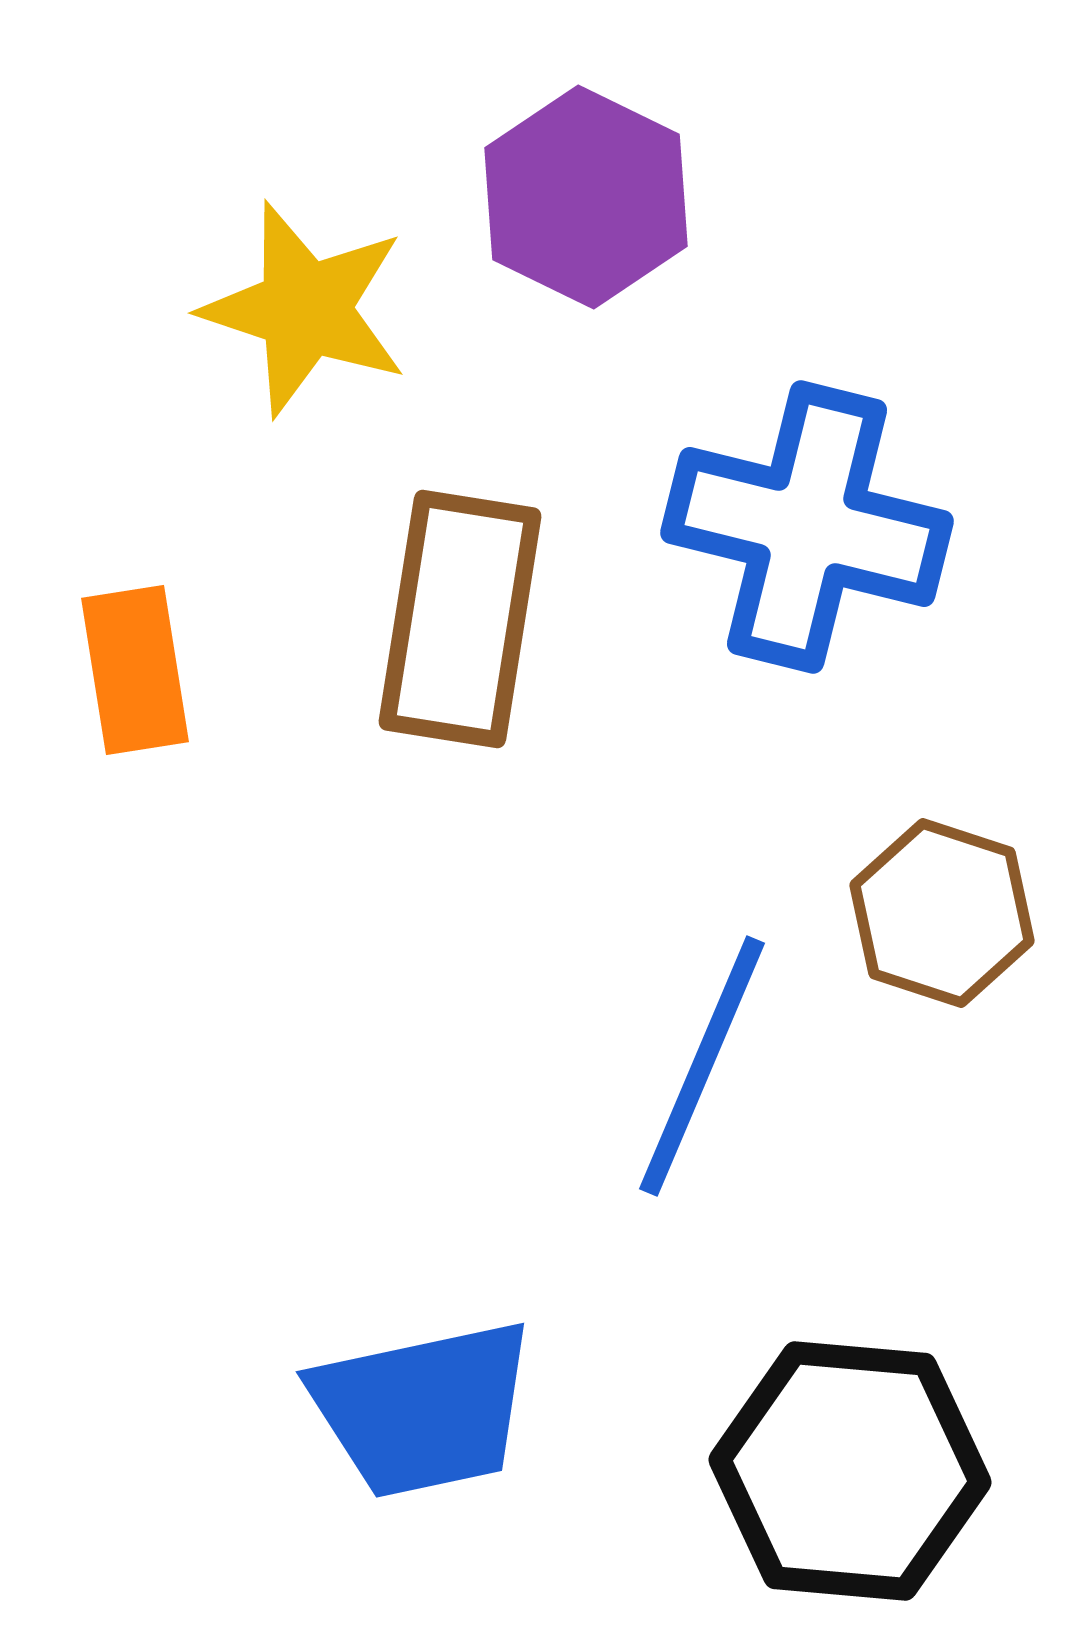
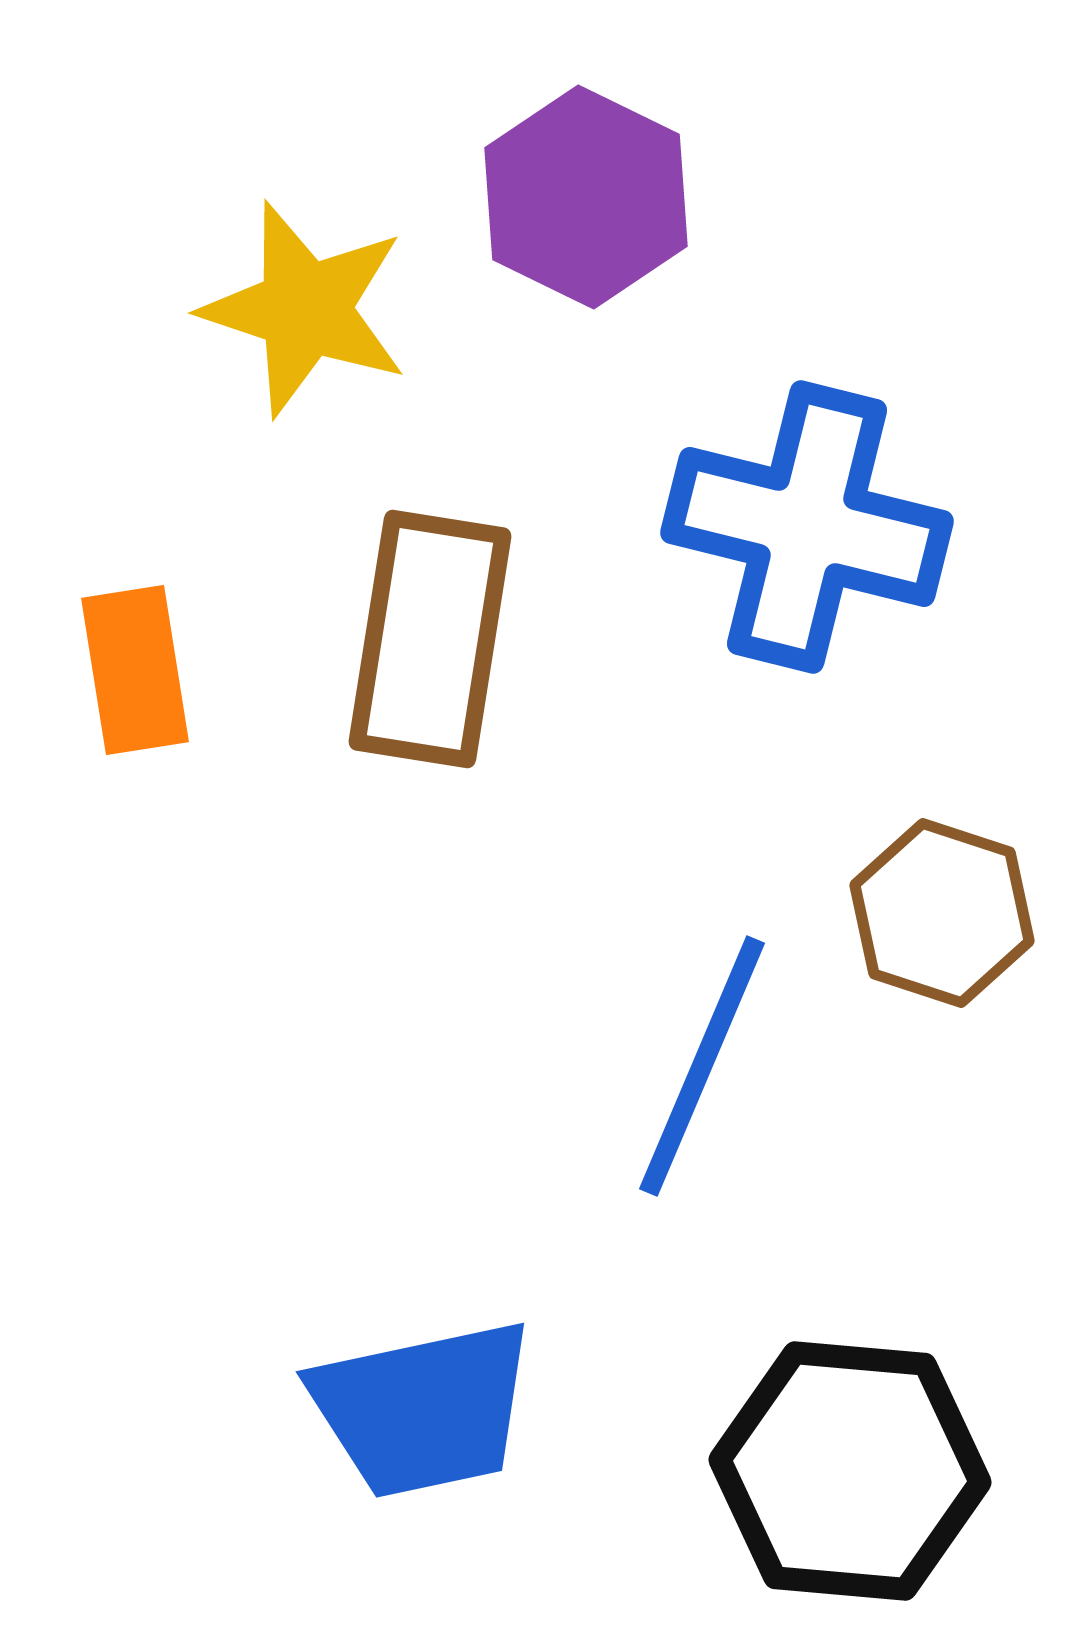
brown rectangle: moved 30 px left, 20 px down
